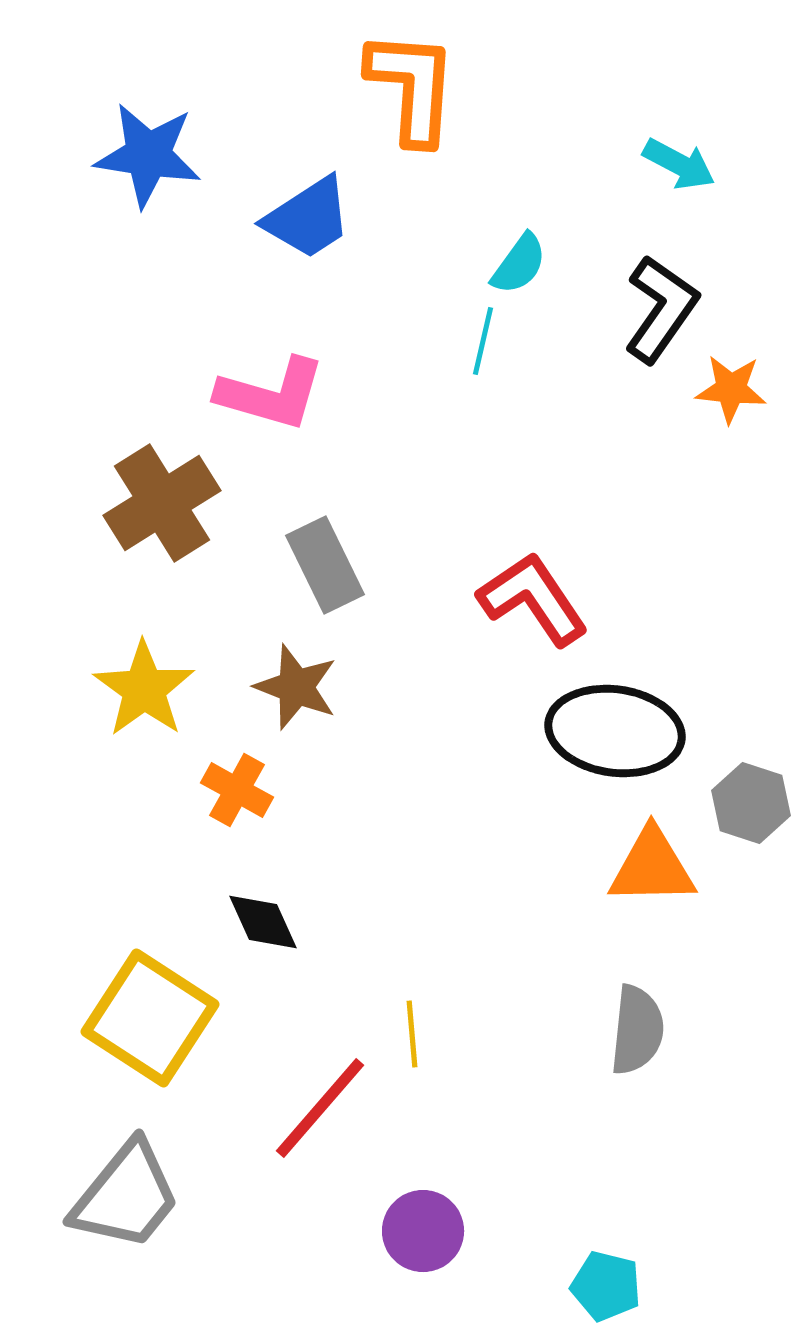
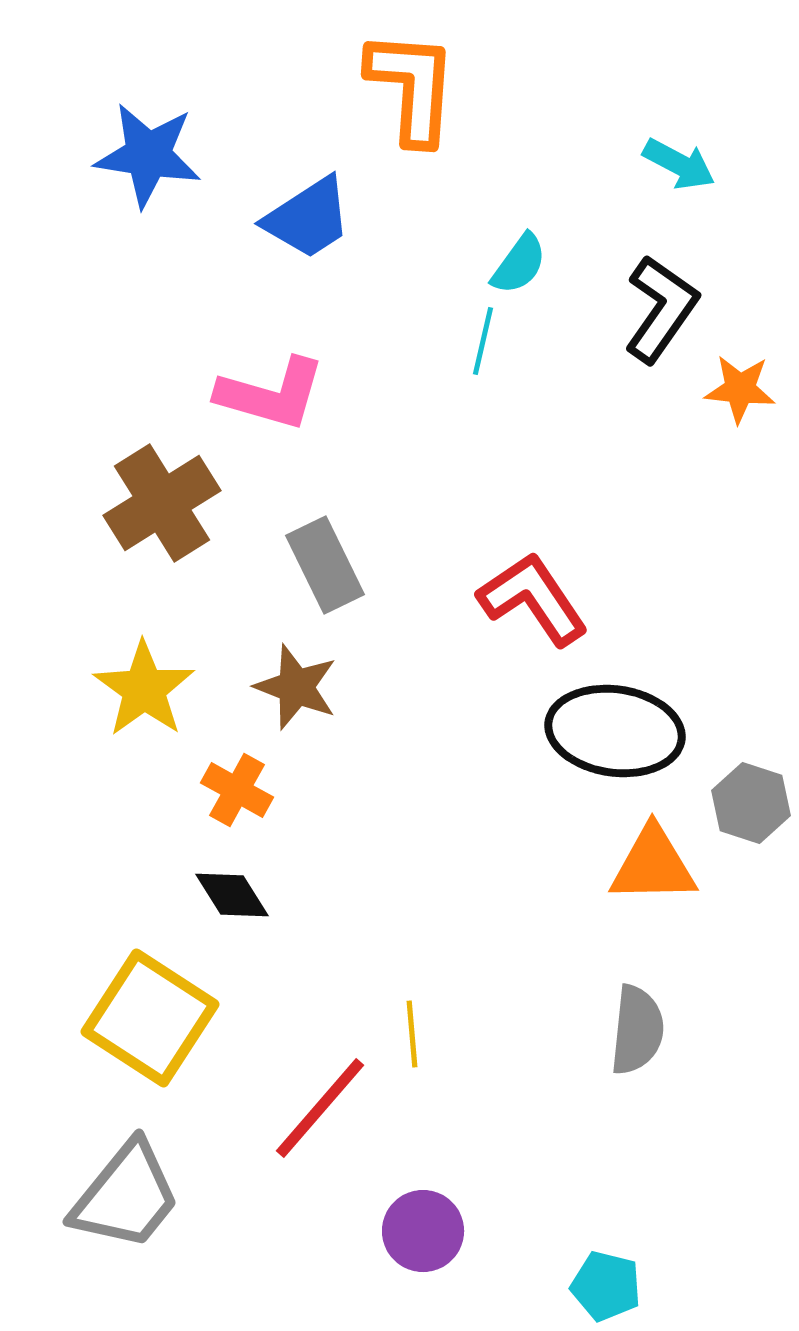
orange star: moved 9 px right
orange triangle: moved 1 px right, 2 px up
black diamond: moved 31 px left, 27 px up; rotated 8 degrees counterclockwise
